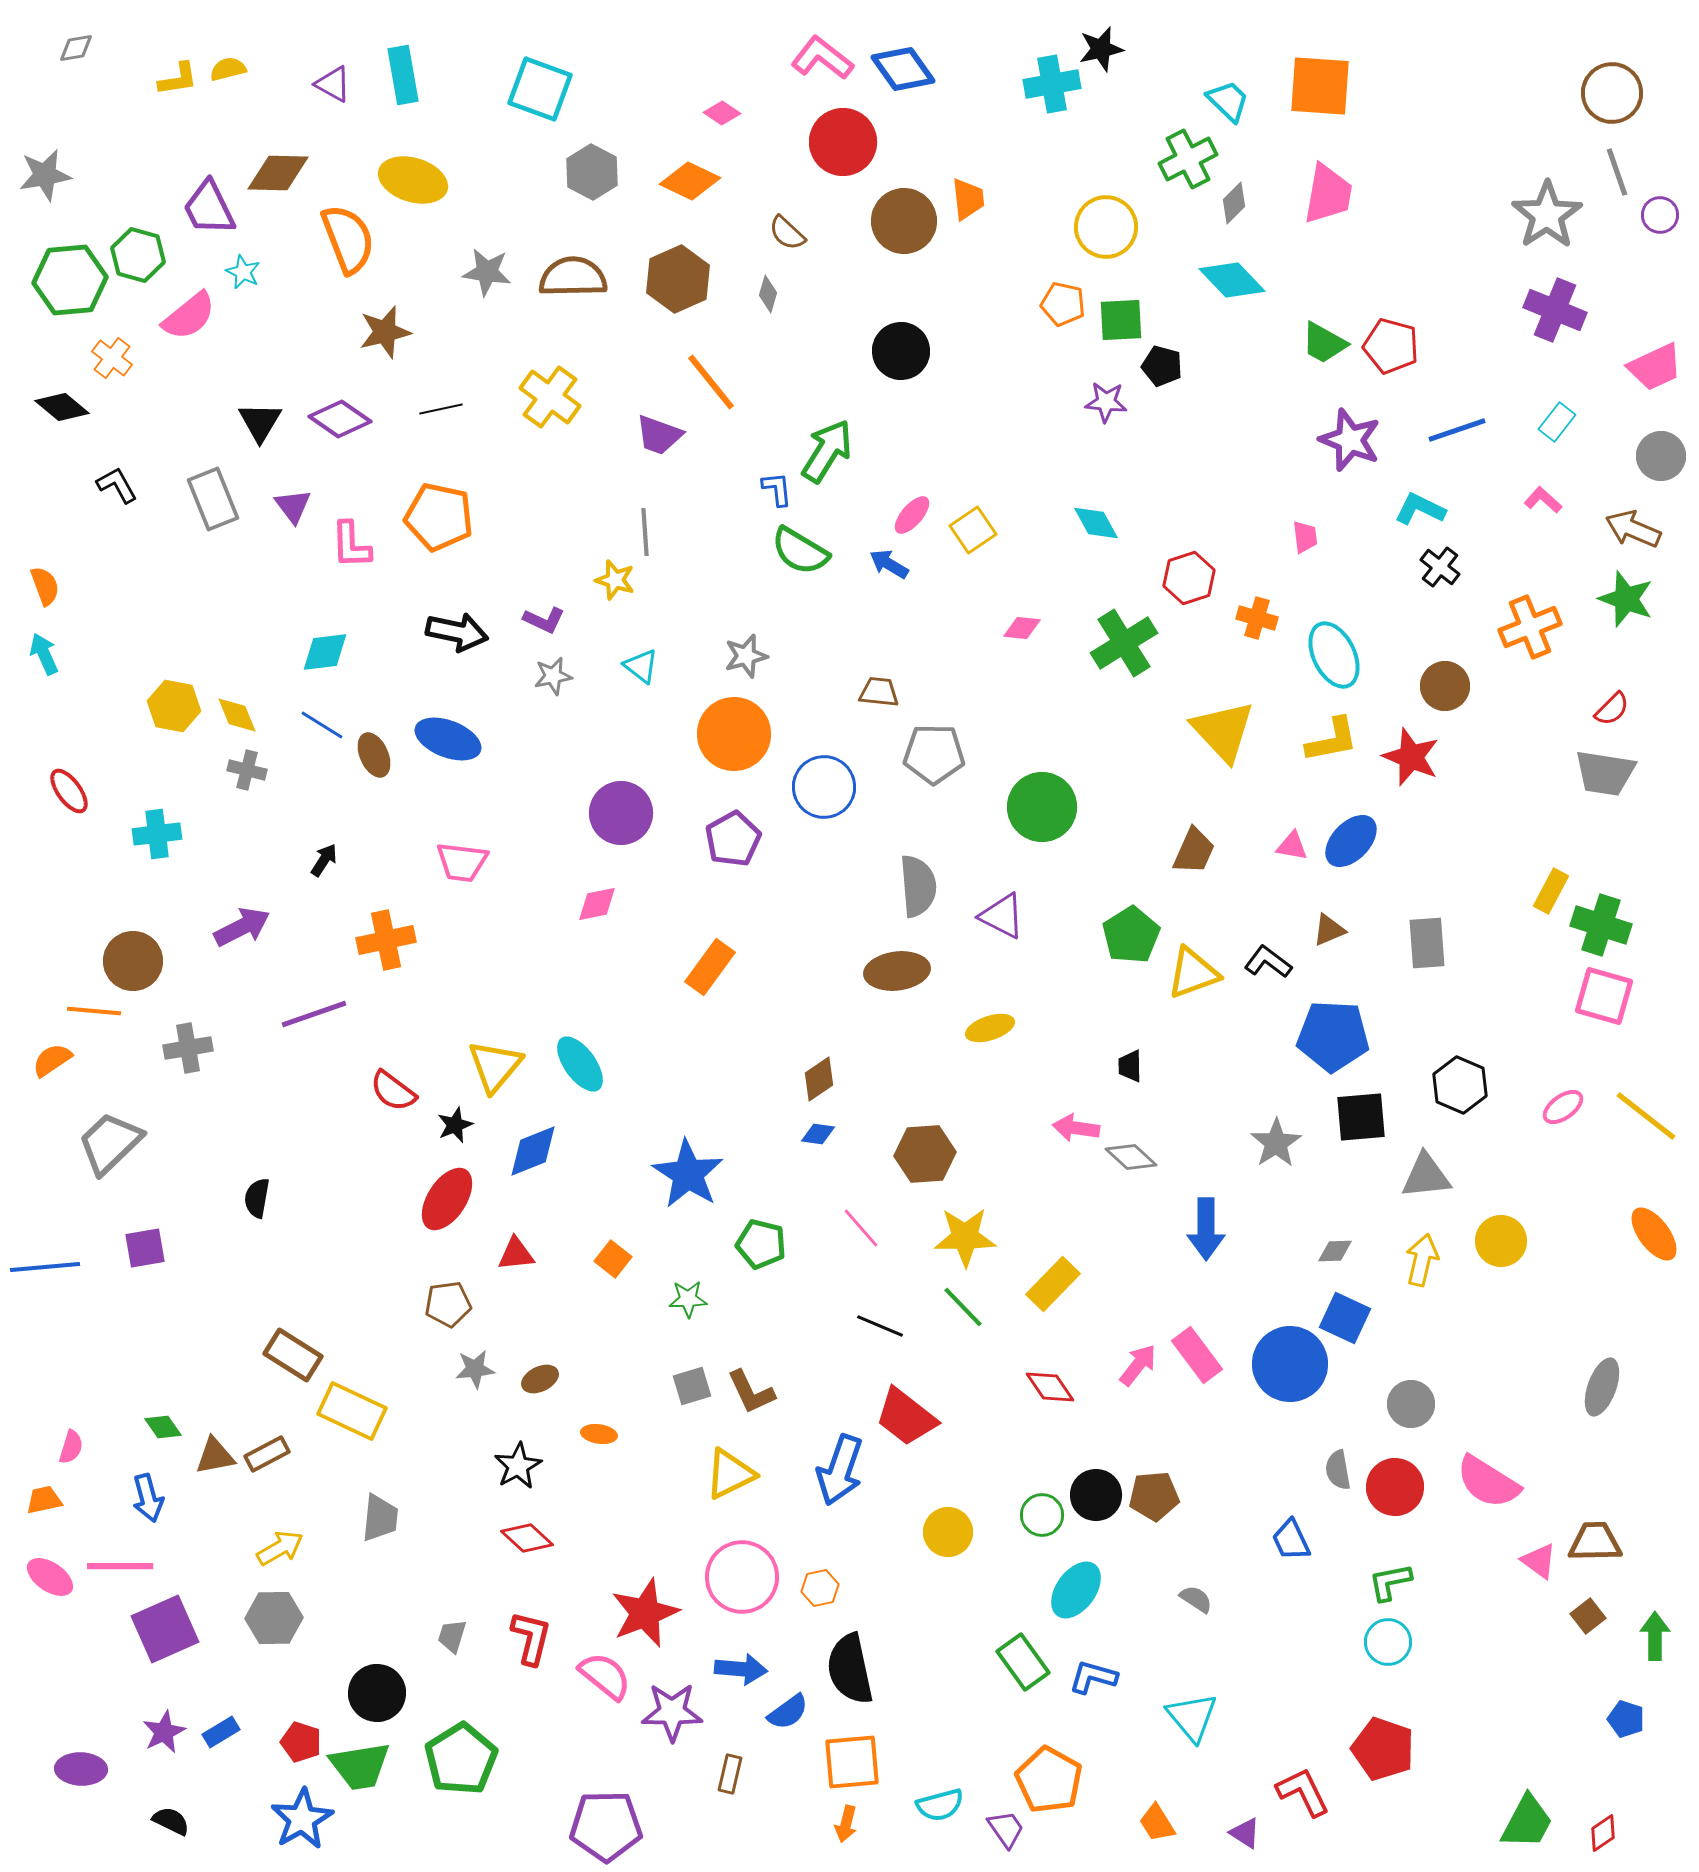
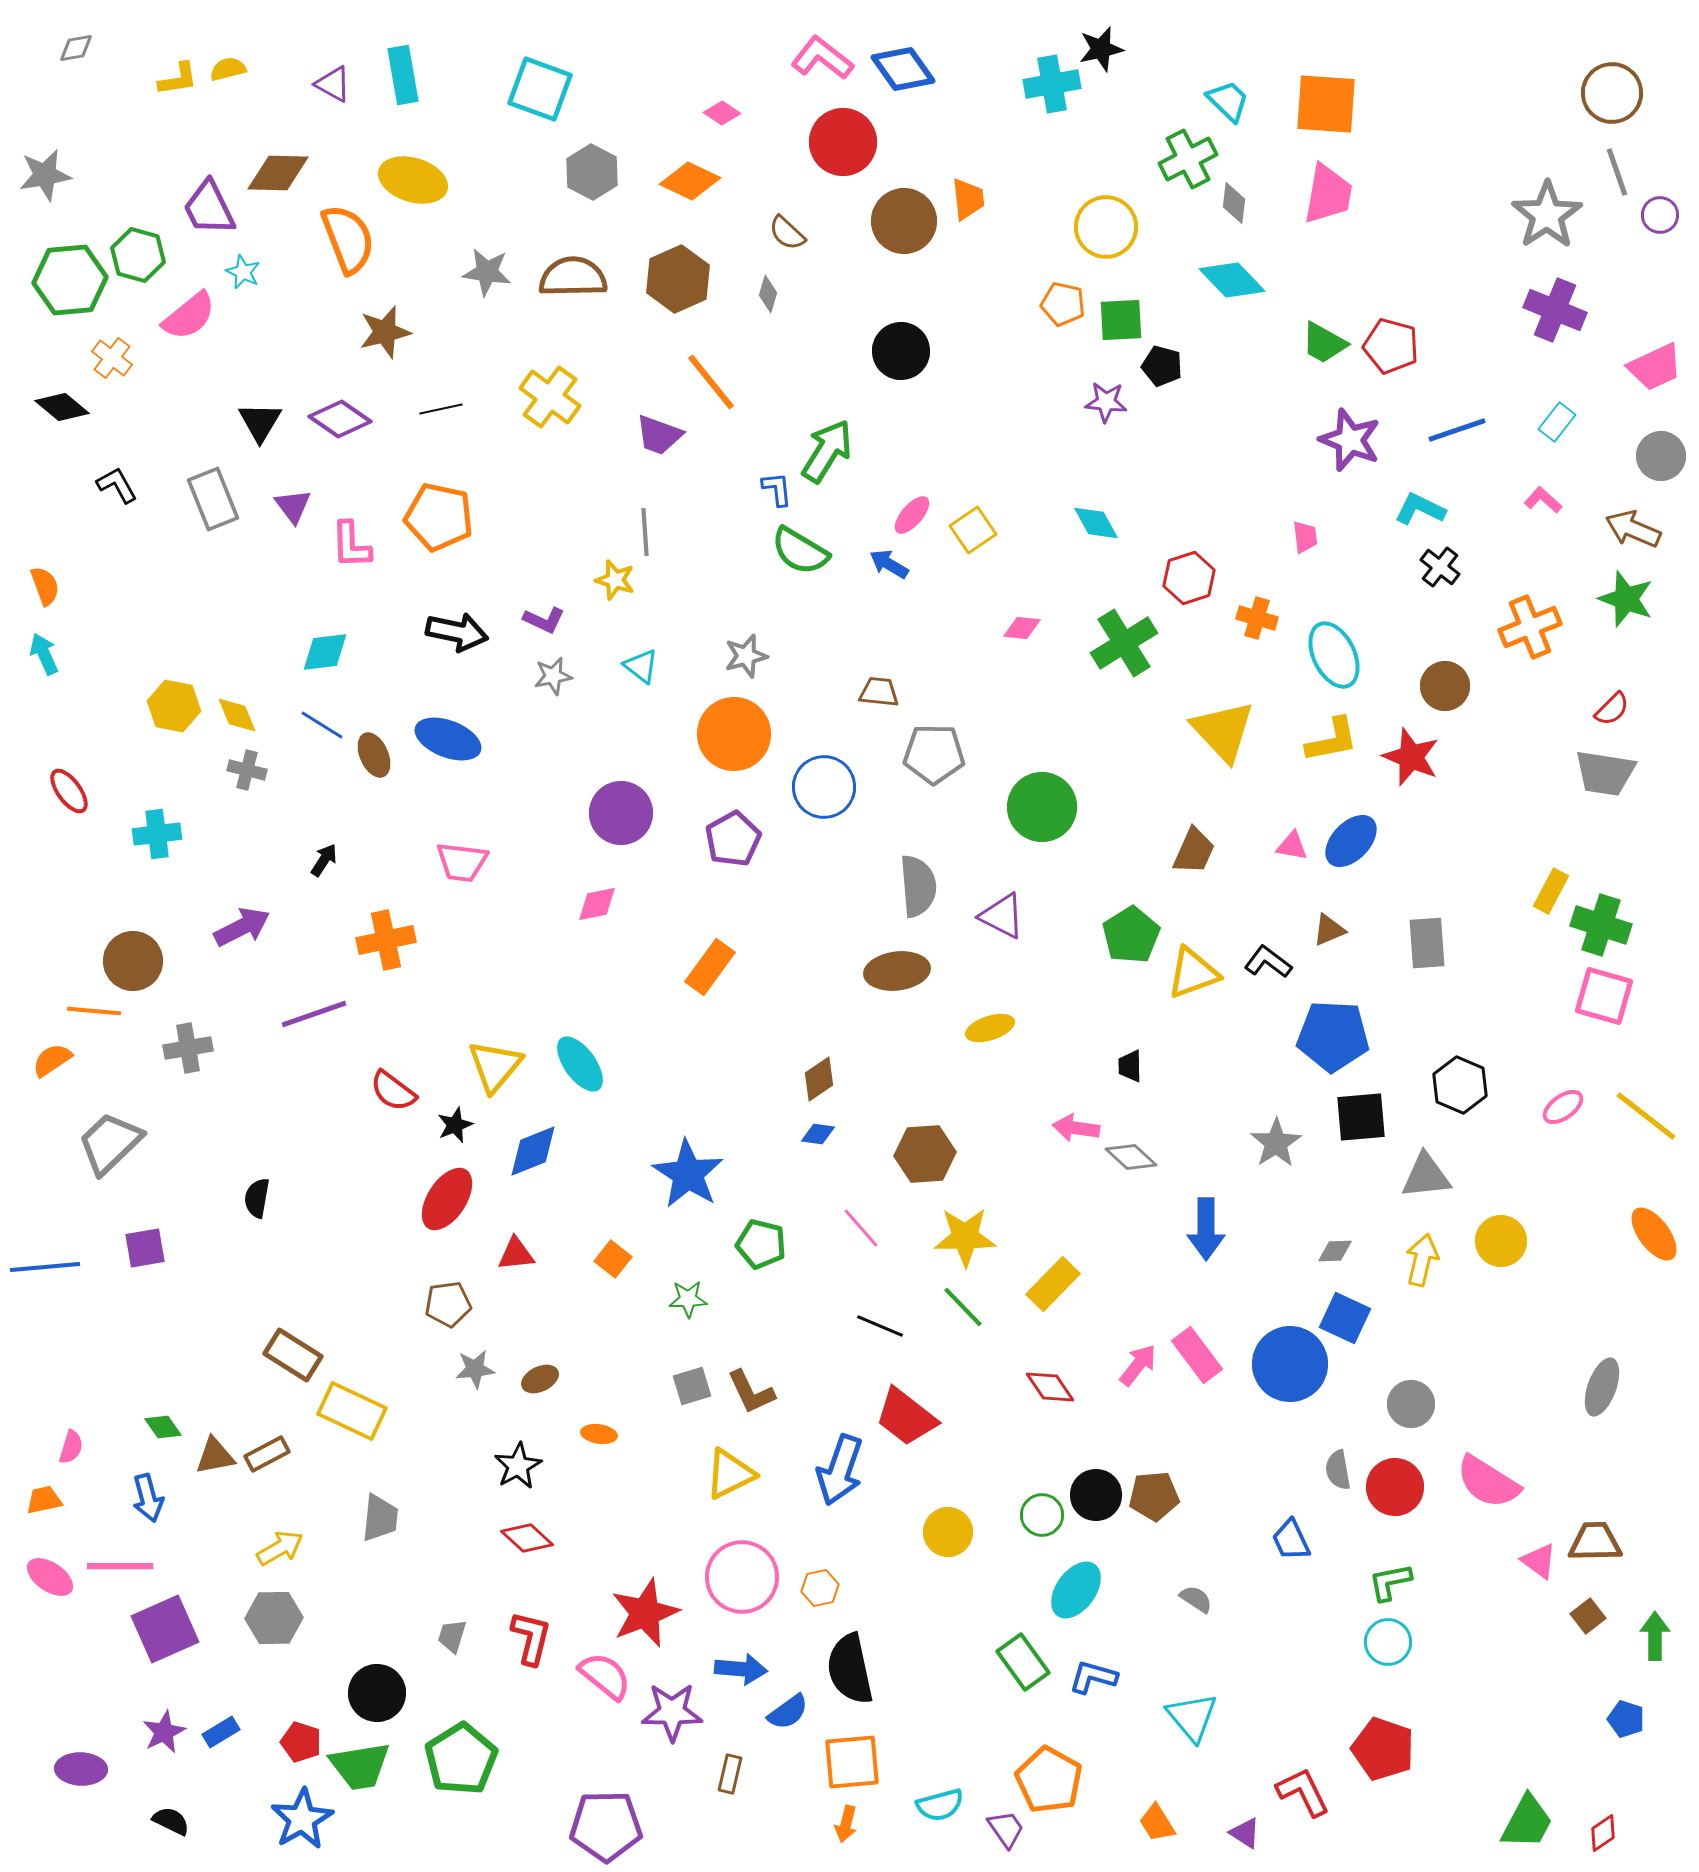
orange square at (1320, 86): moved 6 px right, 18 px down
gray diamond at (1234, 203): rotated 39 degrees counterclockwise
